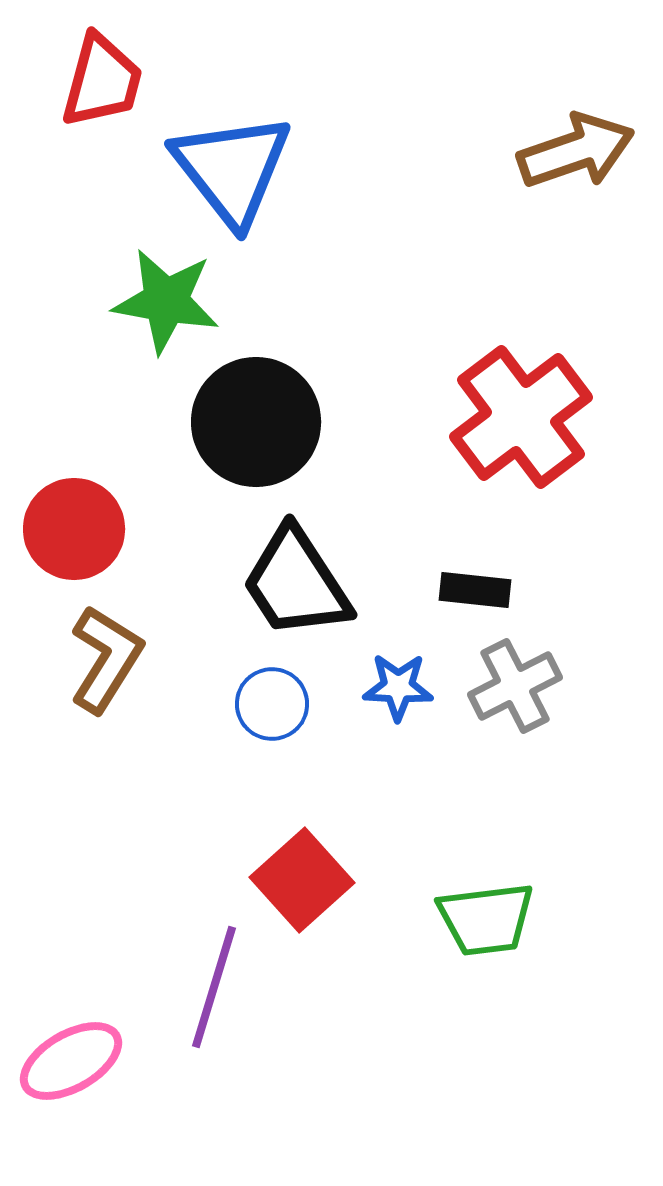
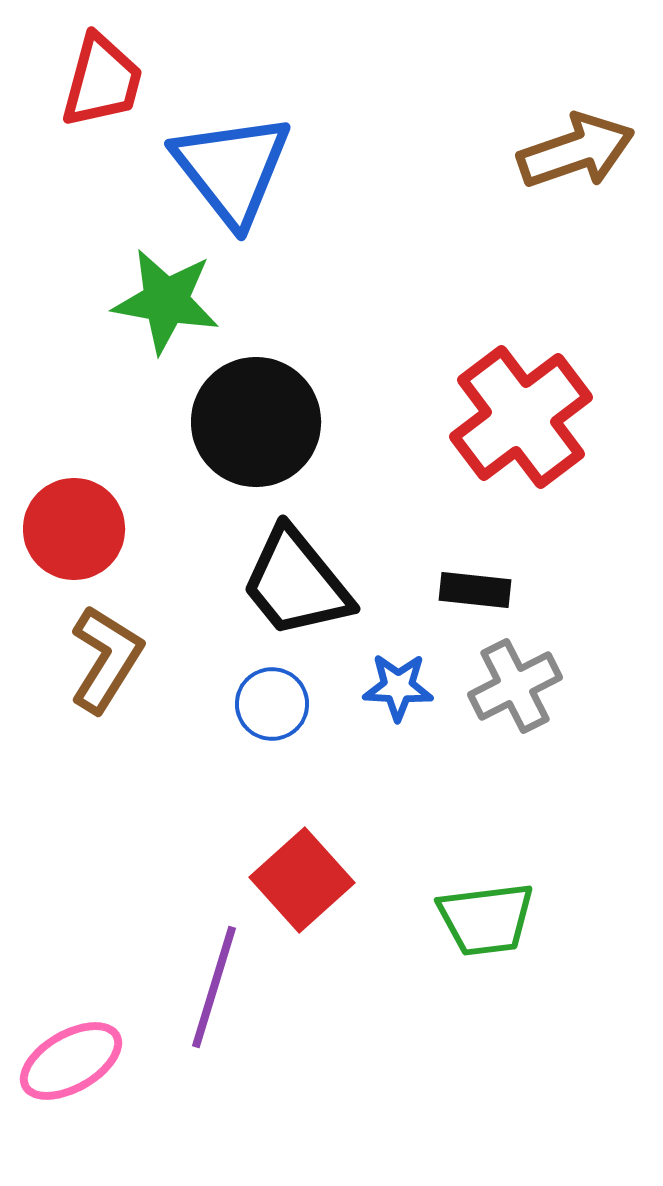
black trapezoid: rotated 6 degrees counterclockwise
